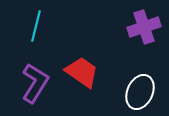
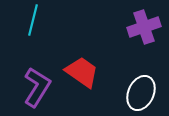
cyan line: moved 3 px left, 6 px up
purple L-shape: moved 2 px right, 4 px down
white ellipse: moved 1 px right, 1 px down
